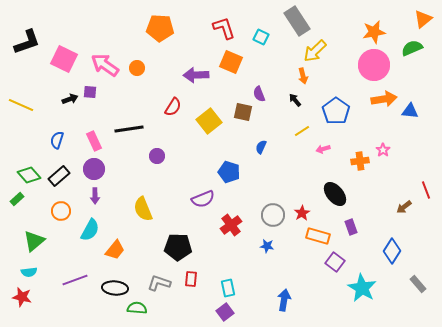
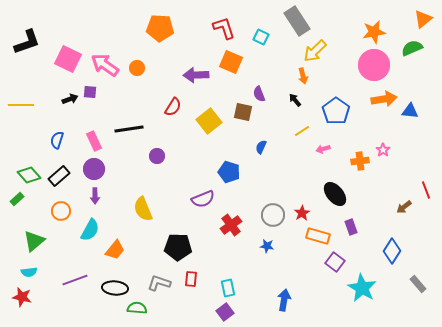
pink square at (64, 59): moved 4 px right
yellow line at (21, 105): rotated 25 degrees counterclockwise
